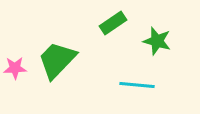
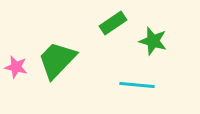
green star: moved 4 px left
pink star: moved 1 px right, 1 px up; rotated 15 degrees clockwise
